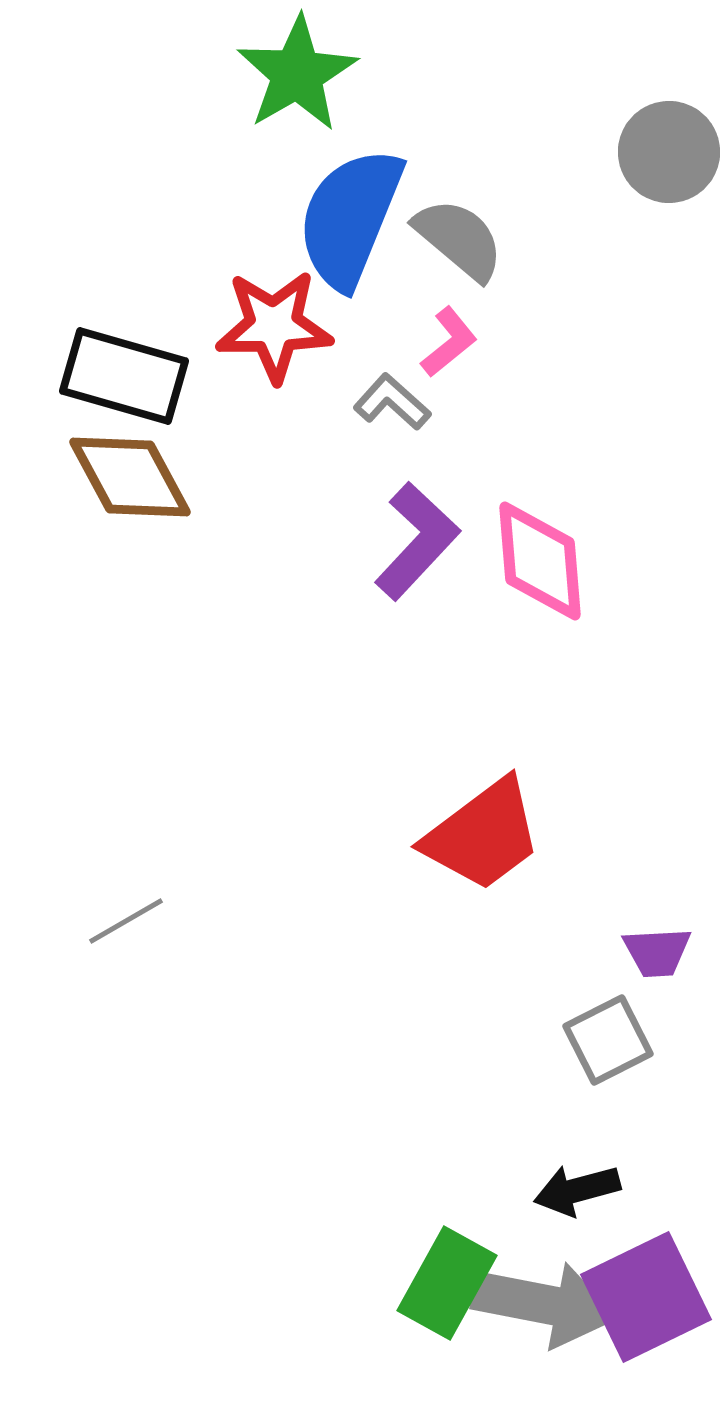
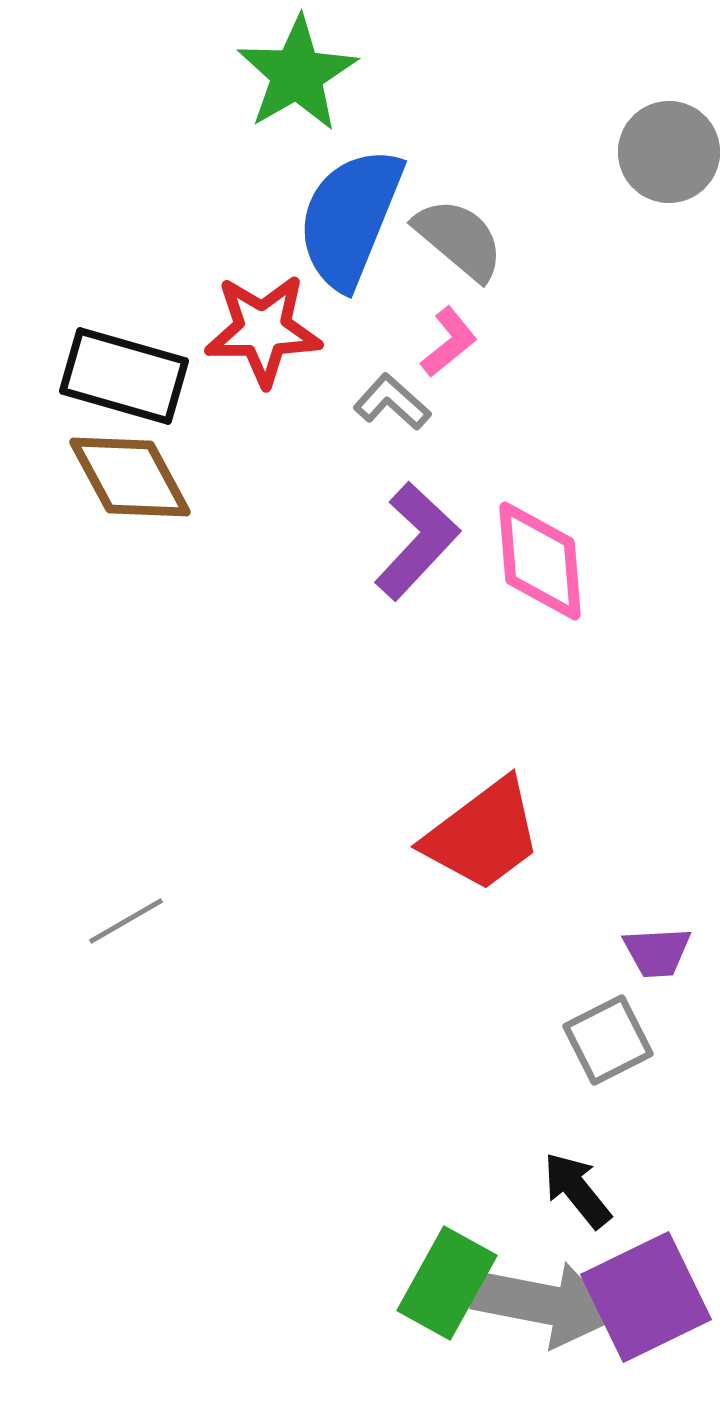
red star: moved 11 px left, 4 px down
black arrow: rotated 66 degrees clockwise
